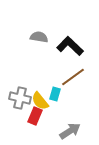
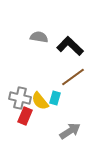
cyan rectangle: moved 4 px down
red rectangle: moved 10 px left
